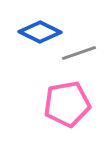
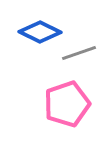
pink pentagon: rotated 9 degrees counterclockwise
